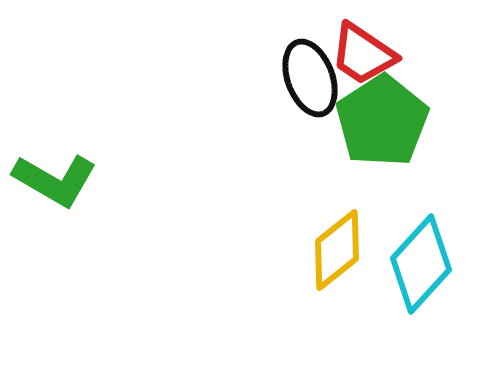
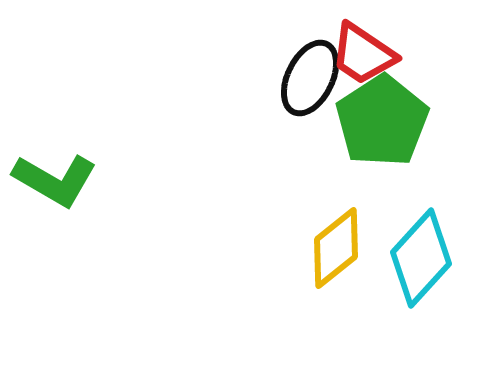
black ellipse: rotated 46 degrees clockwise
yellow diamond: moved 1 px left, 2 px up
cyan diamond: moved 6 px up
